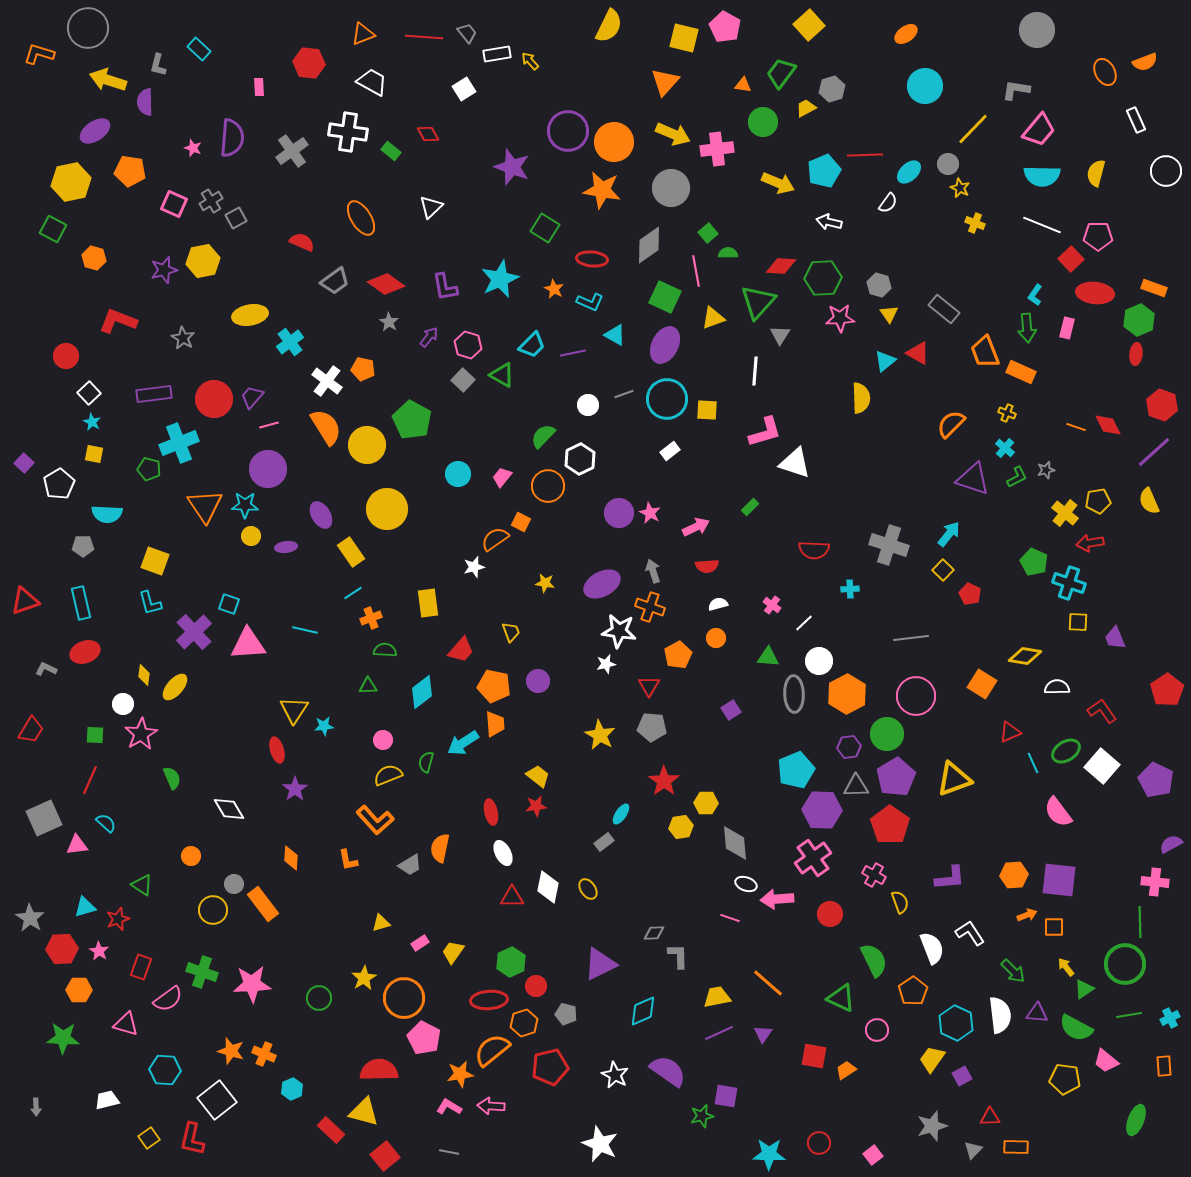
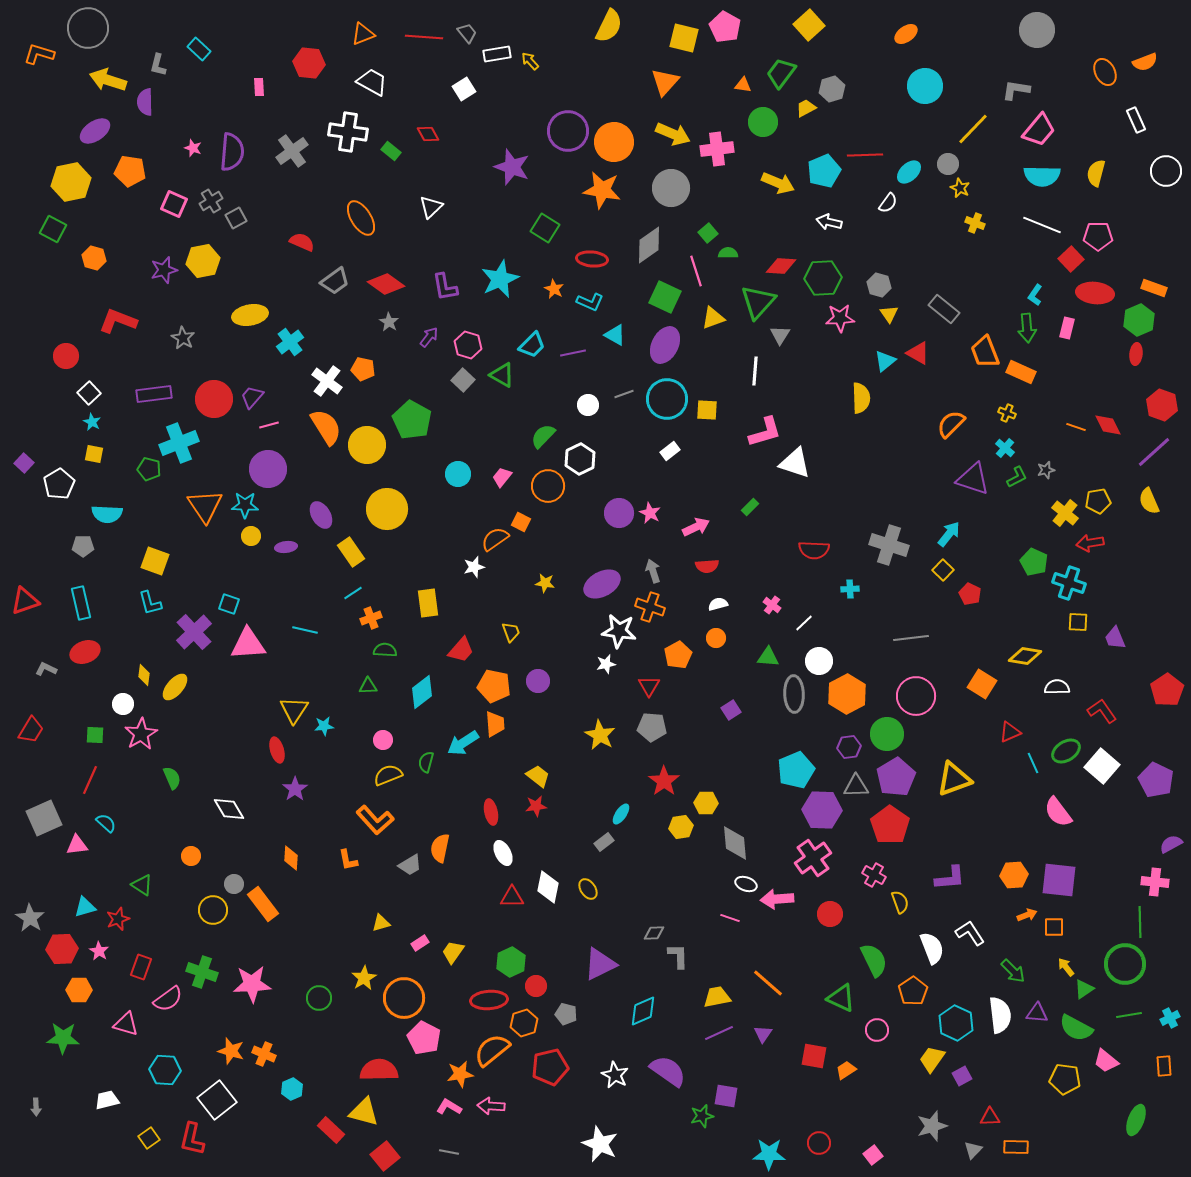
purple semicircle at (232, 138): moved 14 px down
pink line at (696, 271): rotated 8 degrees counterclockwise
